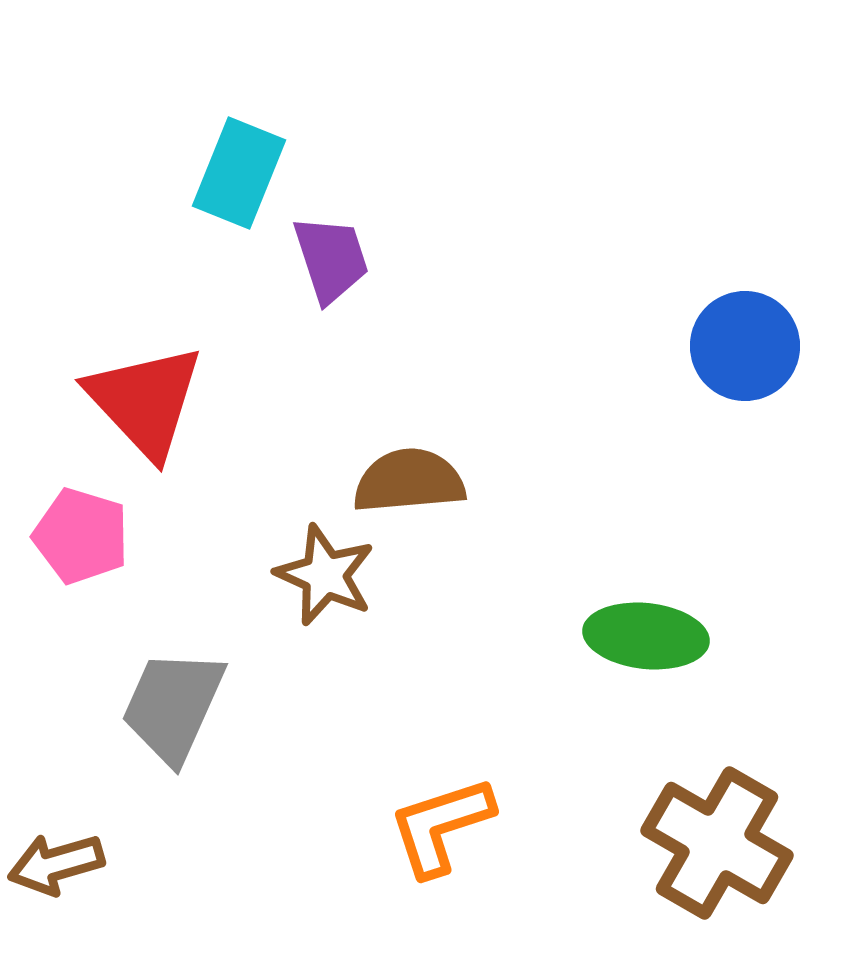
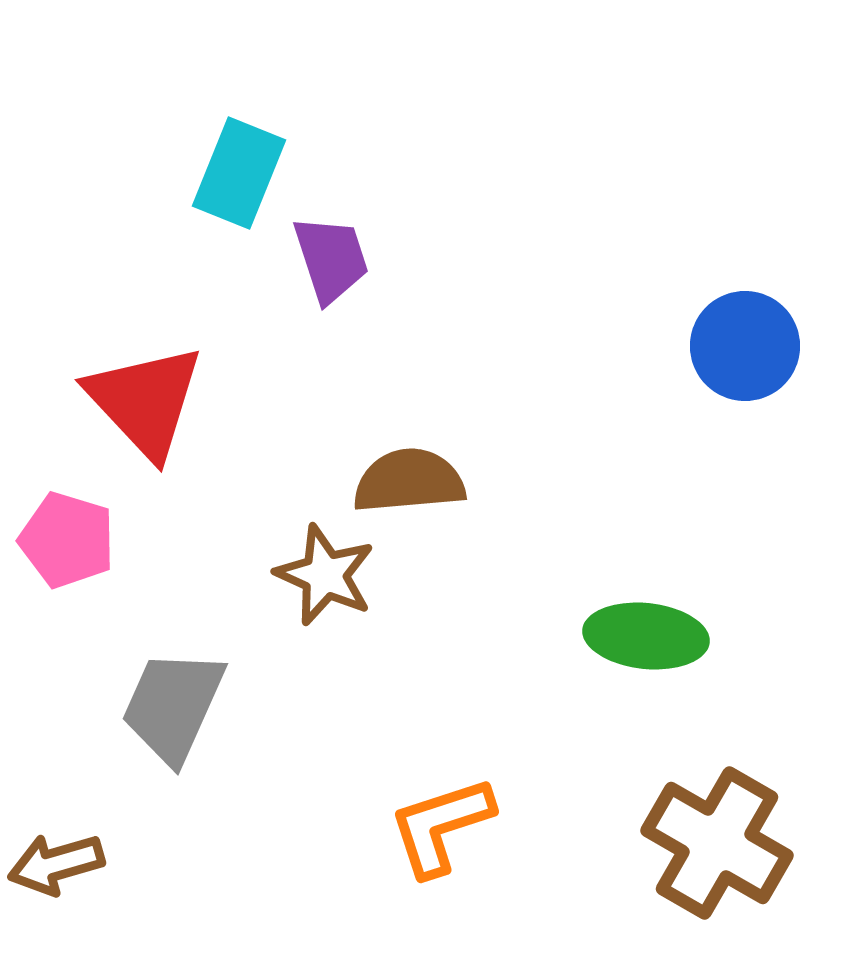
pink pentagon: moved 14 px left, 4 px down
